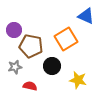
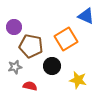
purple circle: moved 3 px up
